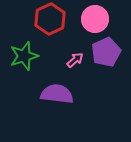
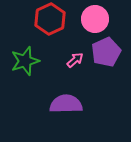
green star: moved 1 px right, 5 px down
purple semicircle: moved 9 px right, 10 px down; rotated 8 degrees counterclockwise
